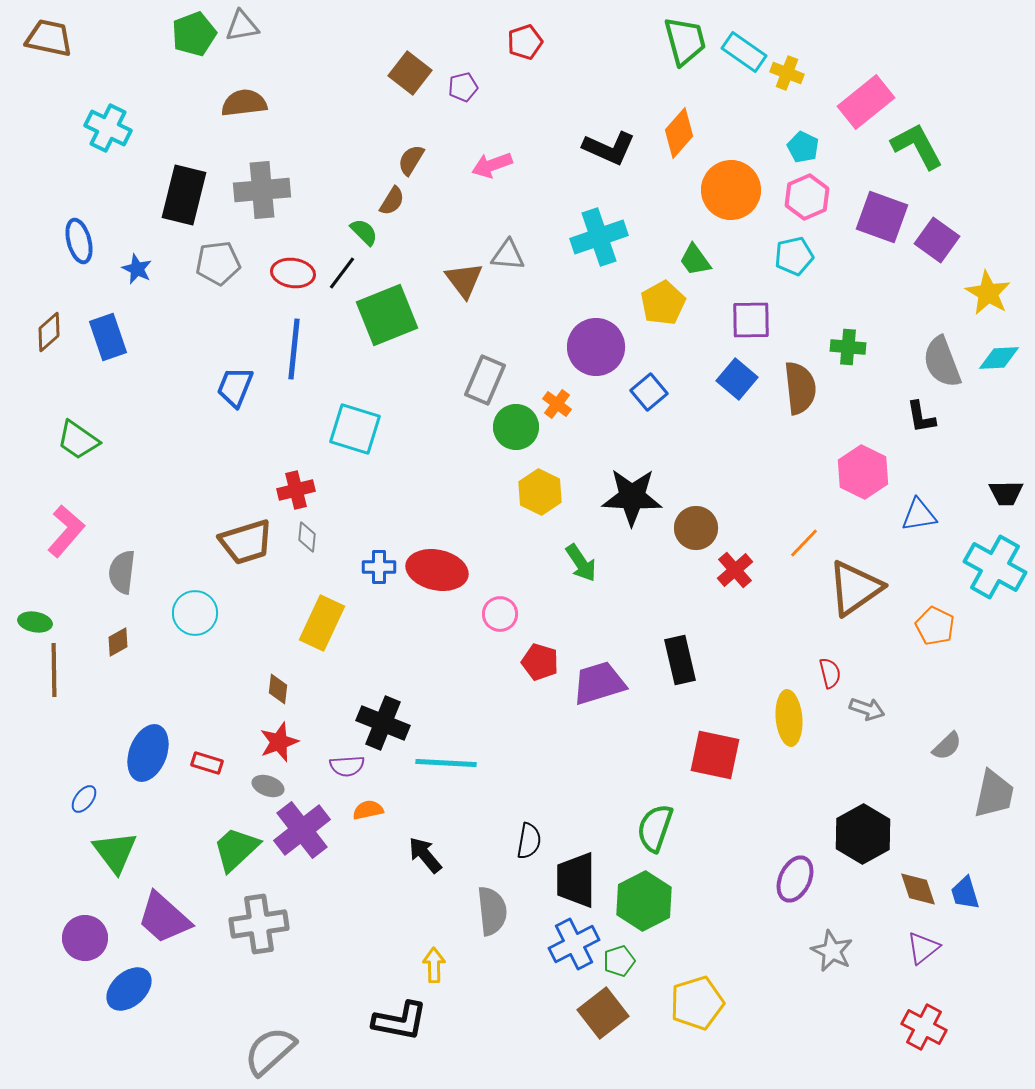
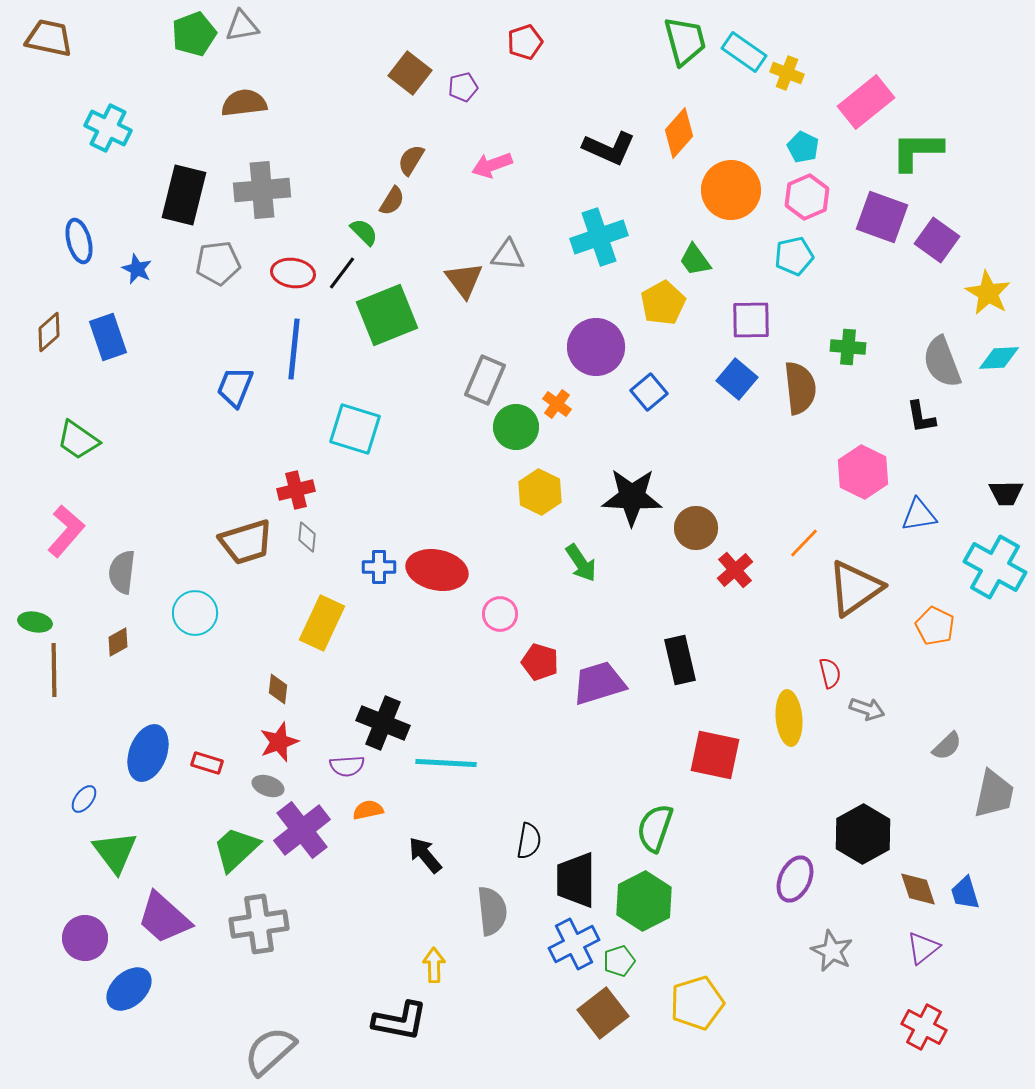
green L-shape at (917, 146): moved 5 px down; rotated 62 degrees counterclockwise
